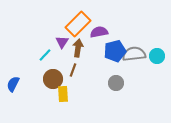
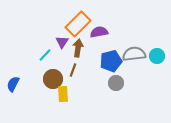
blue pentagon: moved 4 px left, 10 px down
